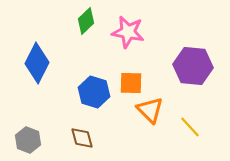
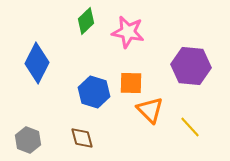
purple hexagon: moved 2 px left
